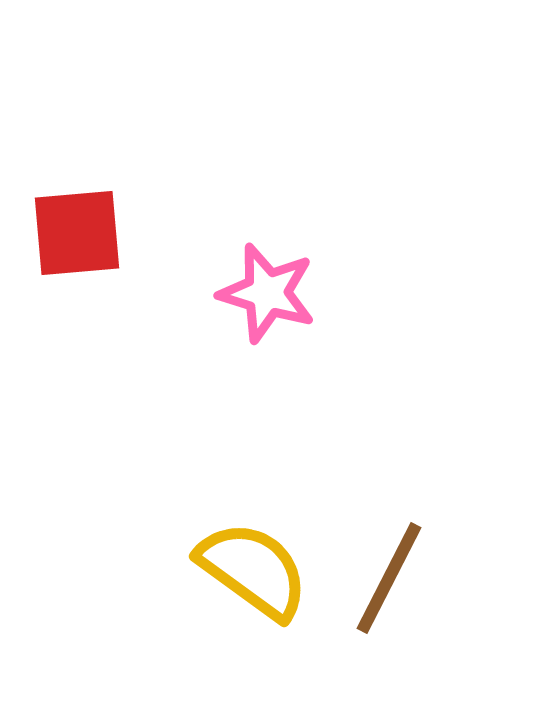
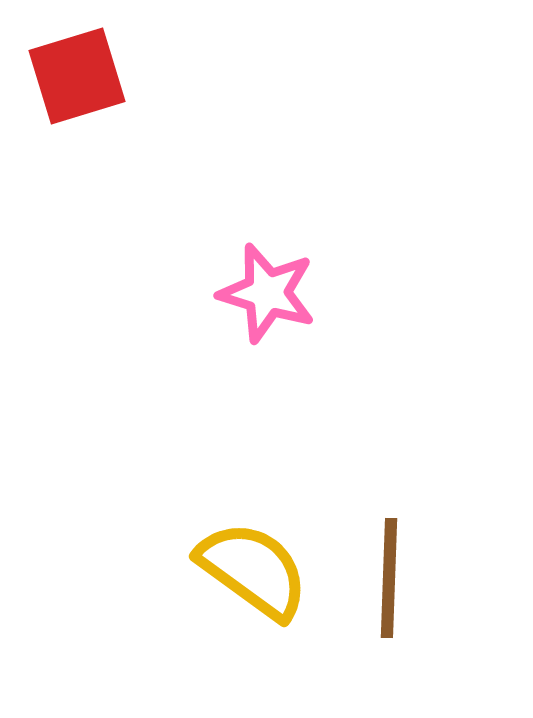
red square: moved 157 px up; rotated 12 degrees counterclockwise
brown line: rotated 25 degrees counterclockwise
